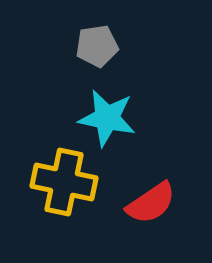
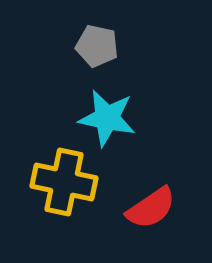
gray pentagon: rotated 21 degrees clockwise
red semicircle: moved 5 px down
